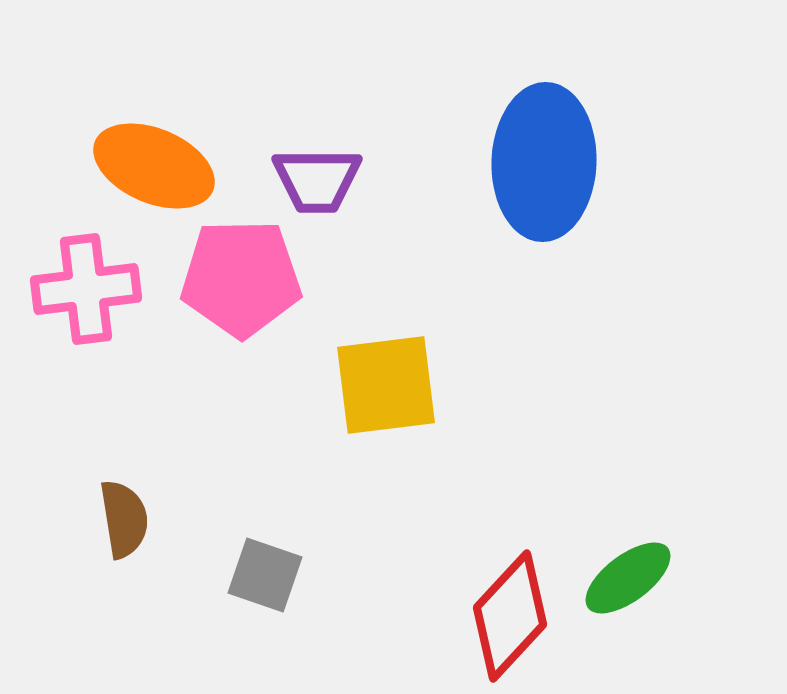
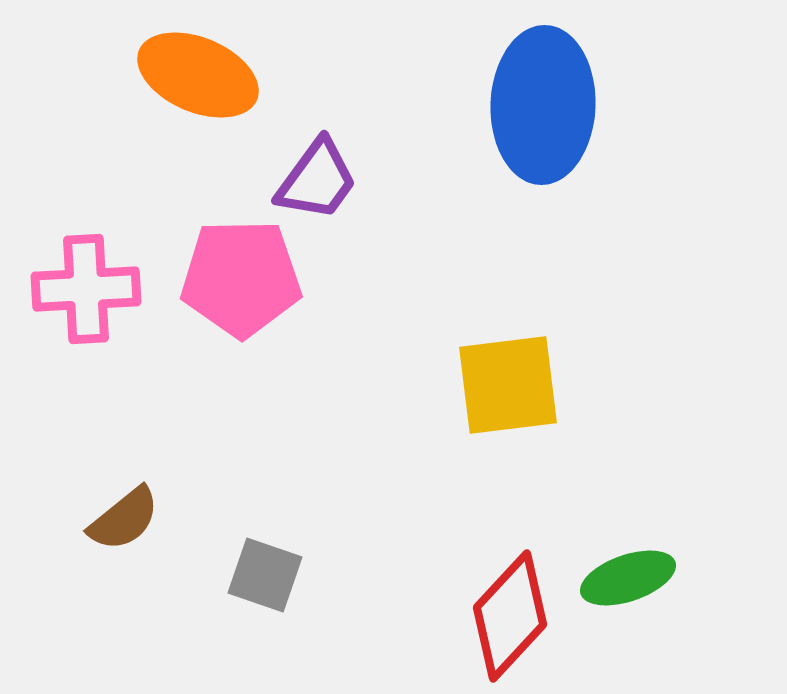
blue ellipse: moved 1 px left, 57 px up
orange ellipse: moved 44 px right, 91 px up
purple trapezoid: rotated 54 degrees counterclockwise
pink cross: rotated 4 degrees clockwise
yellow square: moved 122 px right
brown semicircle: rotated 60 degrees clockwise
green ellipse: rotated 18 degrees clockwise
